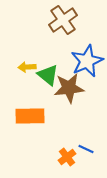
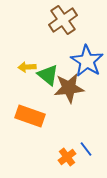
blue star: rotated 16 degrees counterclockwise
orange rectangle: rotated 20 degrees clockwise
blue line: rotated 28 degrees clockwise
